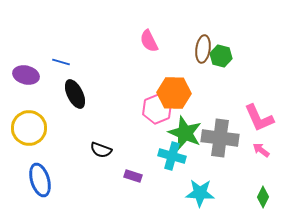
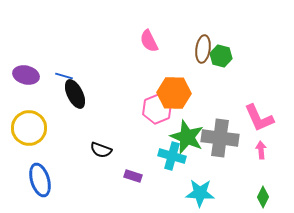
blue line: moved 3 px right, 14 px down
green star: moved 2 px right, 4 px down
pink arrow: rotated 48 degrees clockwise
